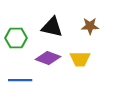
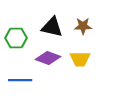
brown star: moved 7 px left
